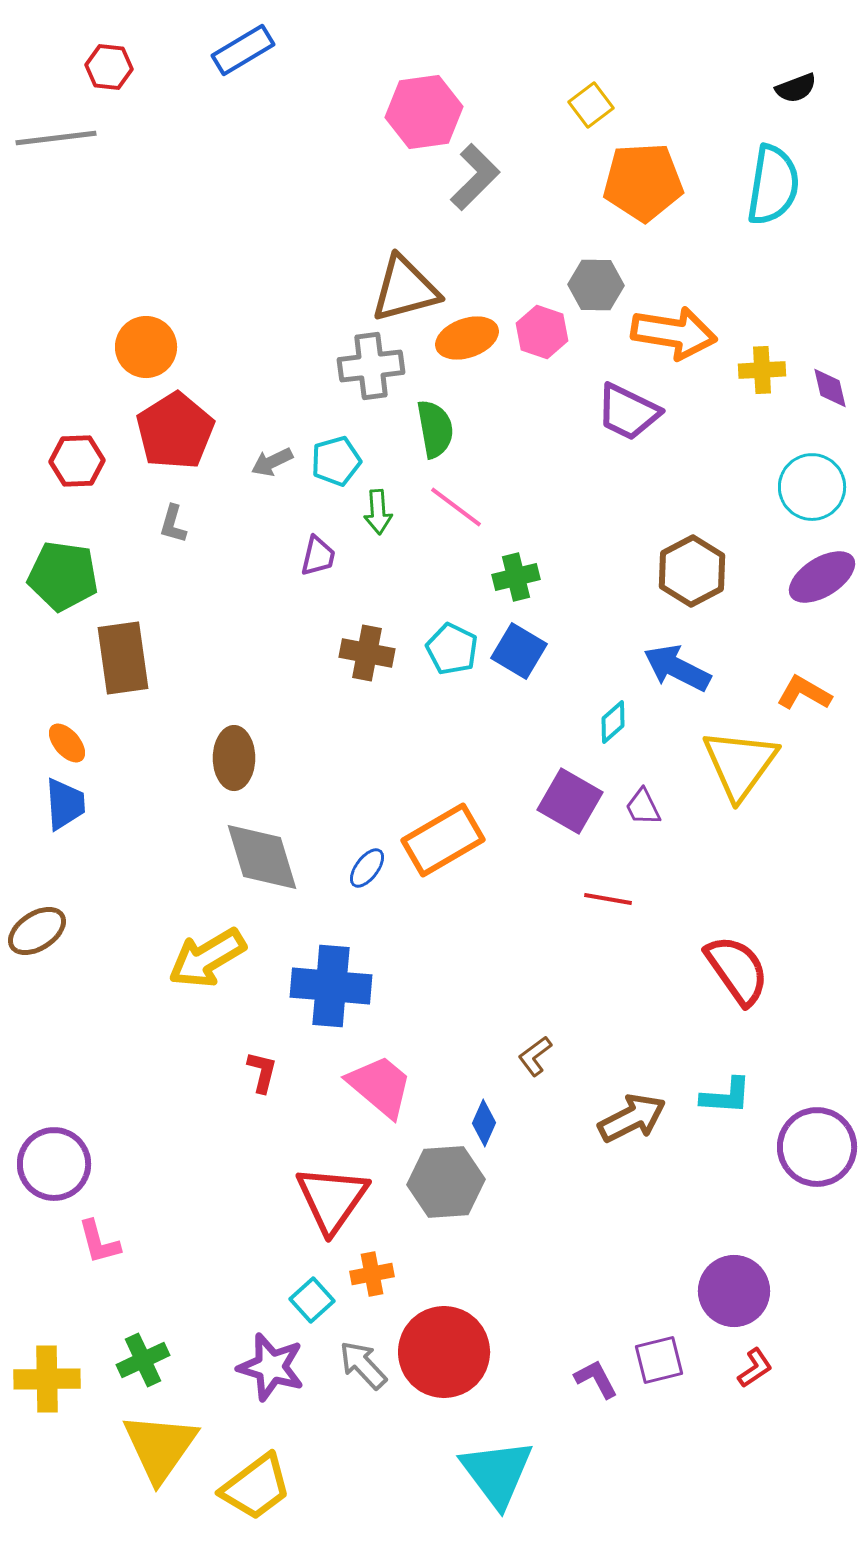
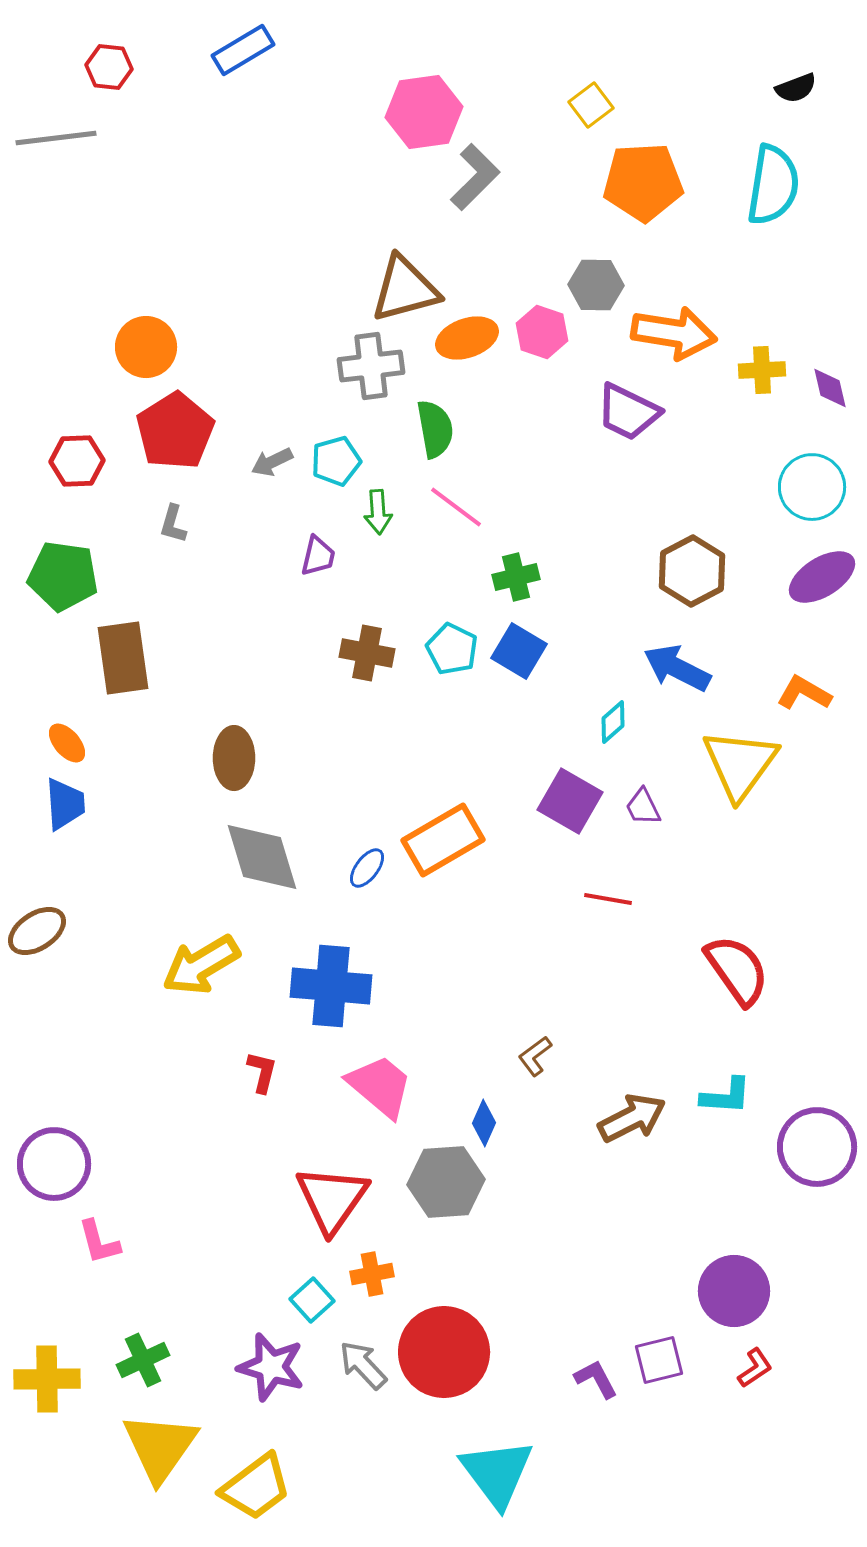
yellow arrow at (207, 958): moved 6 px left, 7 px down
